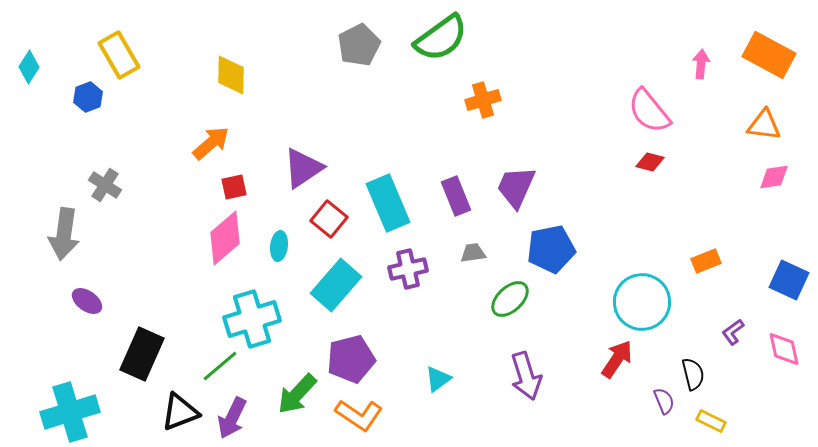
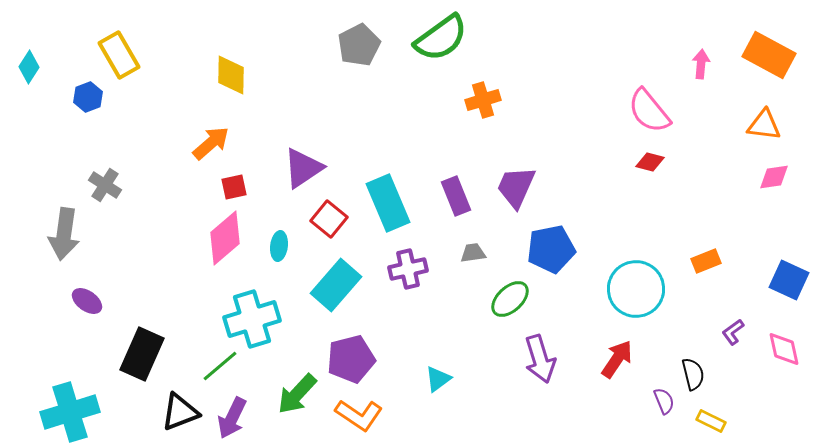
cyan circle at (642, 302): moved 6 px left, 13 px up
purple arrow at (526, 376): moved 14 px right, 17 px up
